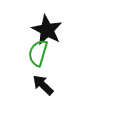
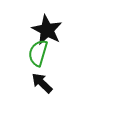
black arrow: moved 1 px left, 2 px up
